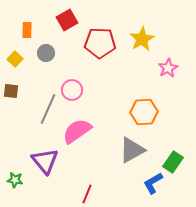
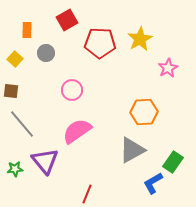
yellow star: moved 2 px left
gray line: moved 26 px left, 15 px down; rotated 64 degrees counterclockwise
green star: moved 11 px up; rotated 14 degrees counterclockwise
